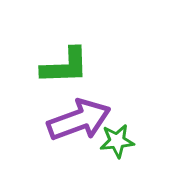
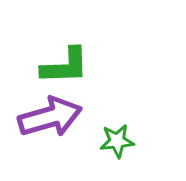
purple arrow: moved 29 px left, 3 px up; rotated 4 degrees clockwise
